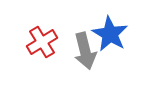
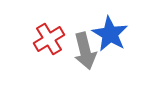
red cross: moved 7 px right, 3 px up
